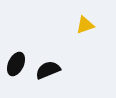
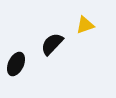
black semicircle: moved 4 px right, 26 px up; rotated 25 degrees counterclockwise
